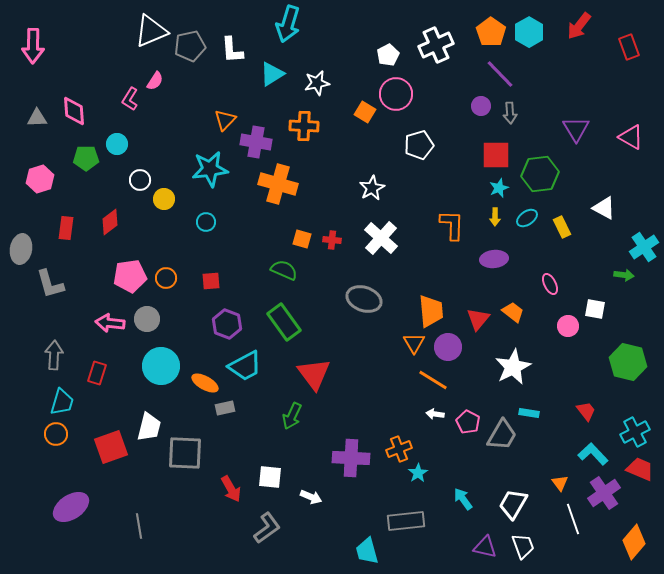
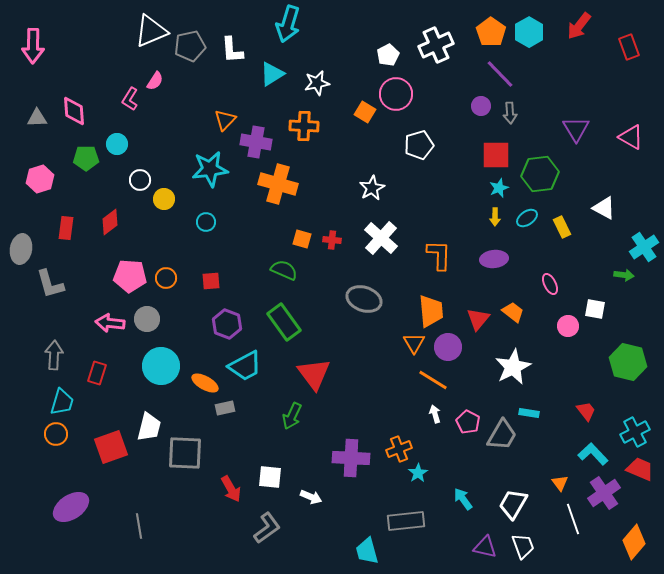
orange L-shape at (452, 225): moved 13 px left, 30 px down
pink pentagon at (130, 276): rotated 12 degrees clockwise
white arrow at (435, 414): rotated 66 degrees clockwise
